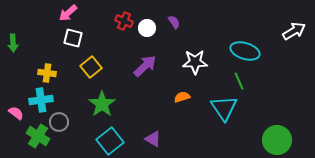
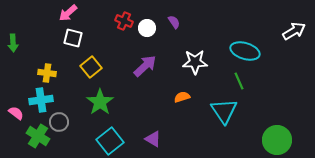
green star: moved 2 px left, 2 px up
cyan triangle: moved 3 px down
